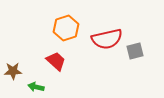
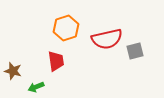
red trapezoid: rotated 40 degrees clockwise
brown star: rotated 18 degrees clockwise
green arrow: rotated 35 degrees counterclockwise
